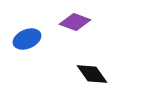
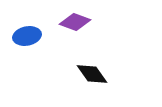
blue ellipse: moved 3 px up; rotated 12 degrees clockwise
